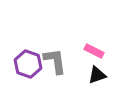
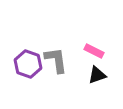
gray L-shape: moved 1 px right, 1 px up
